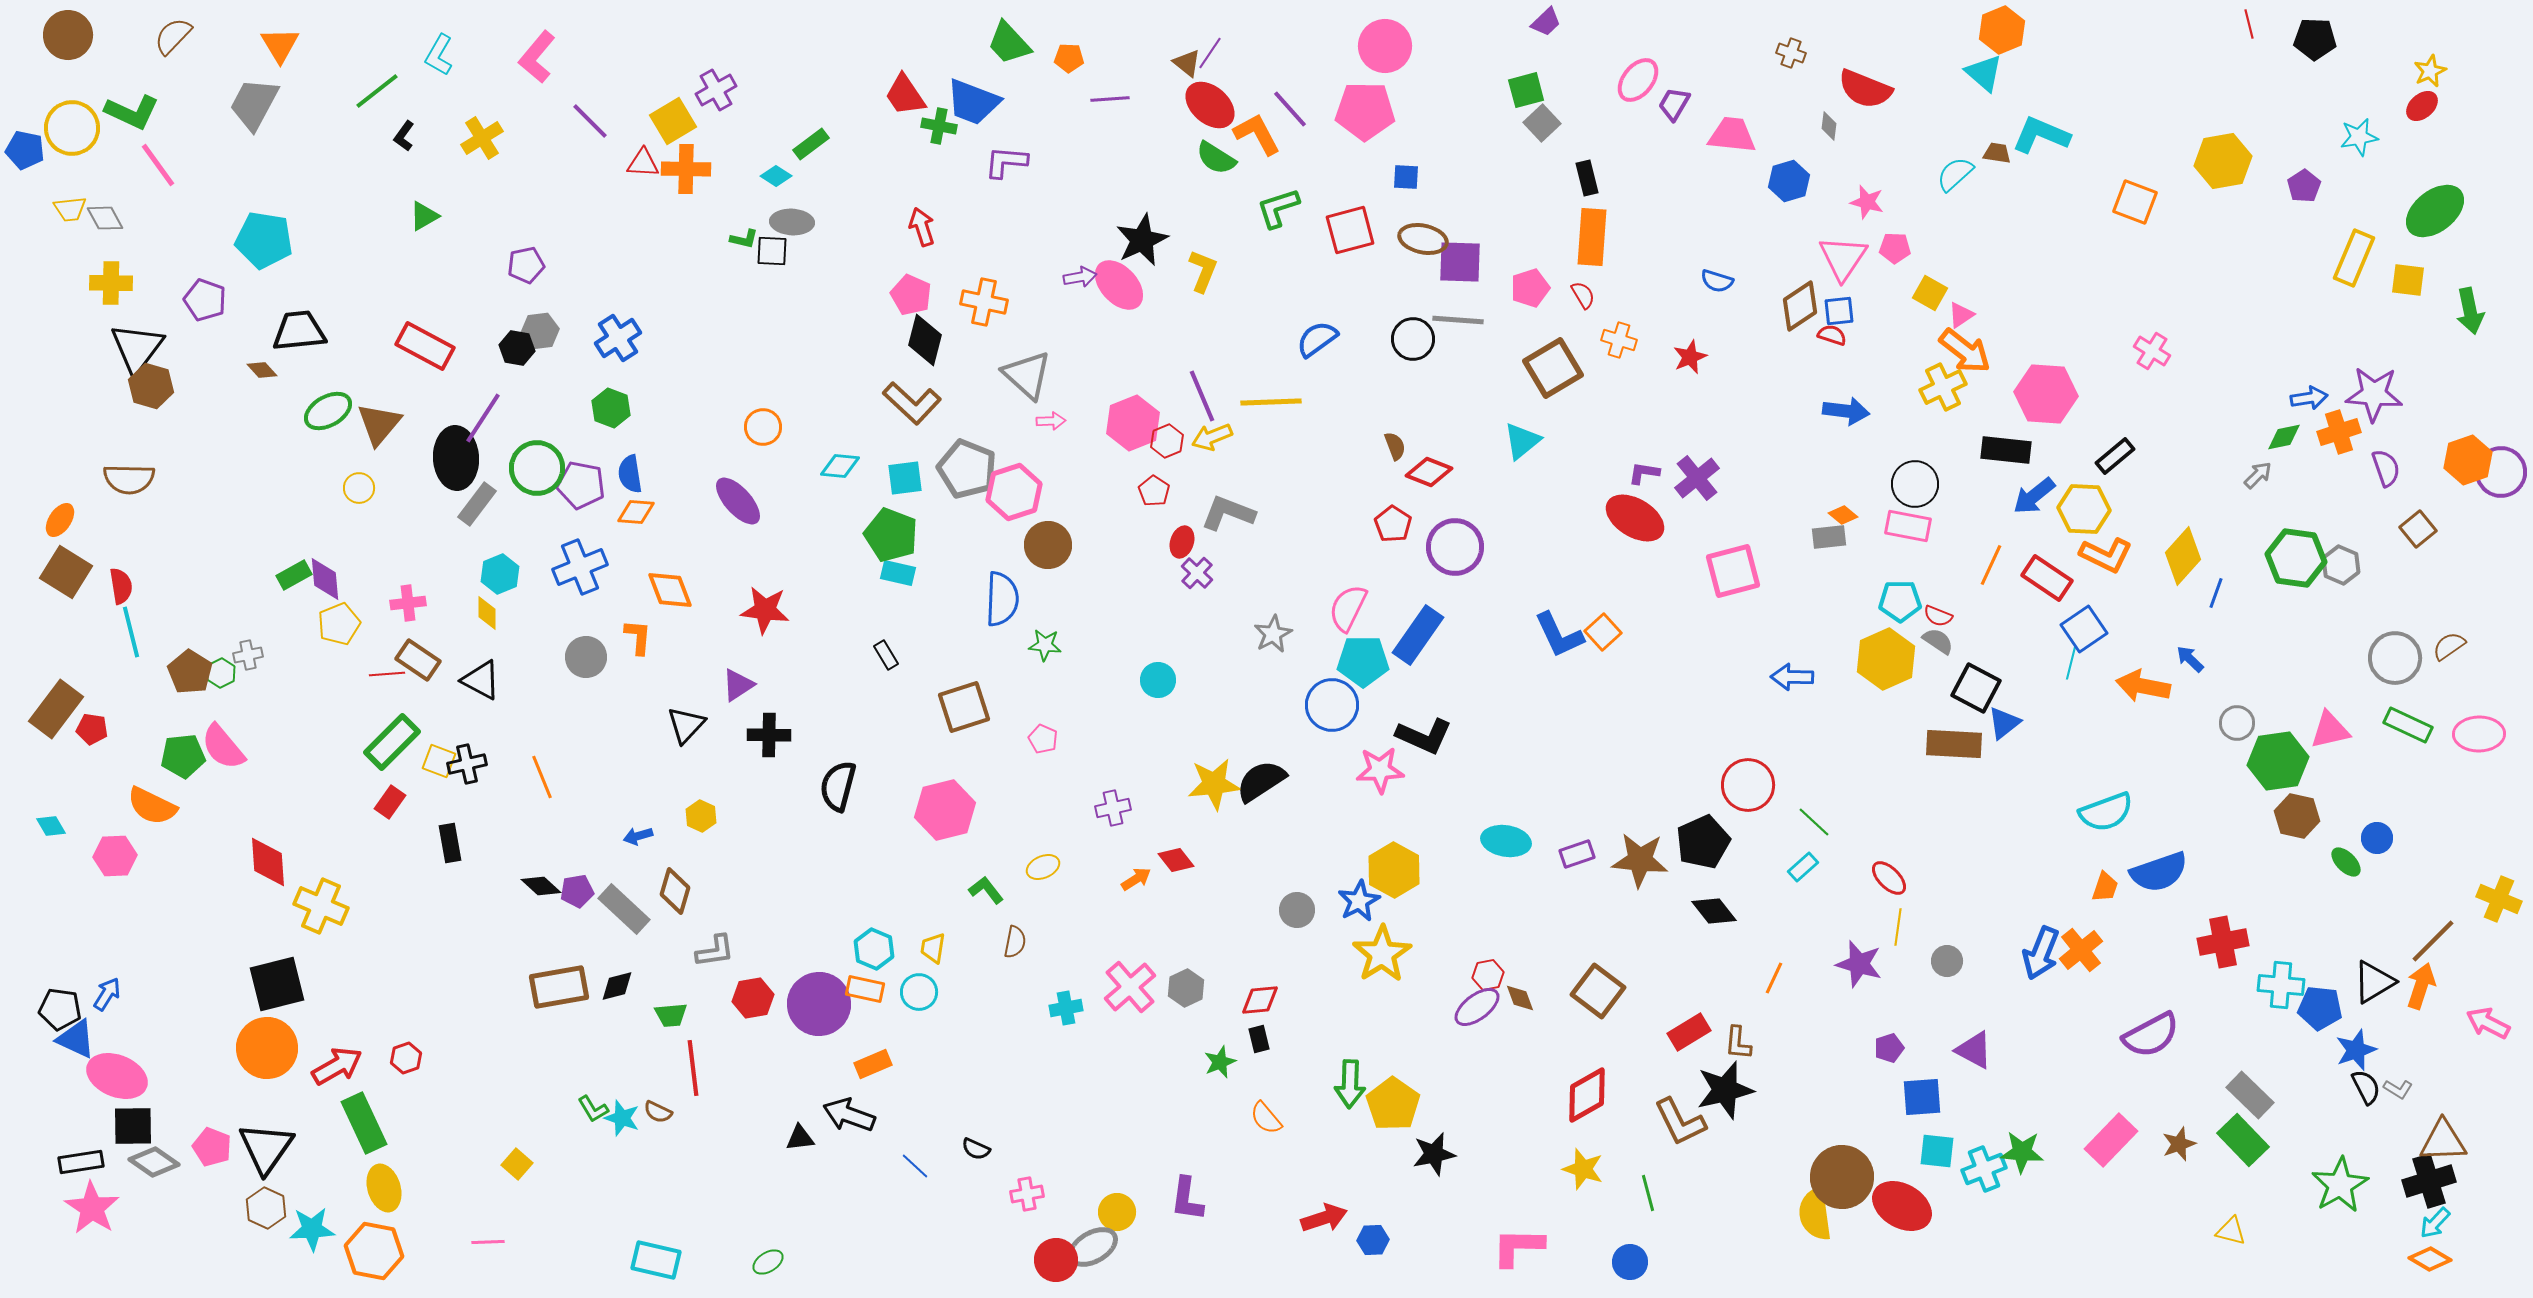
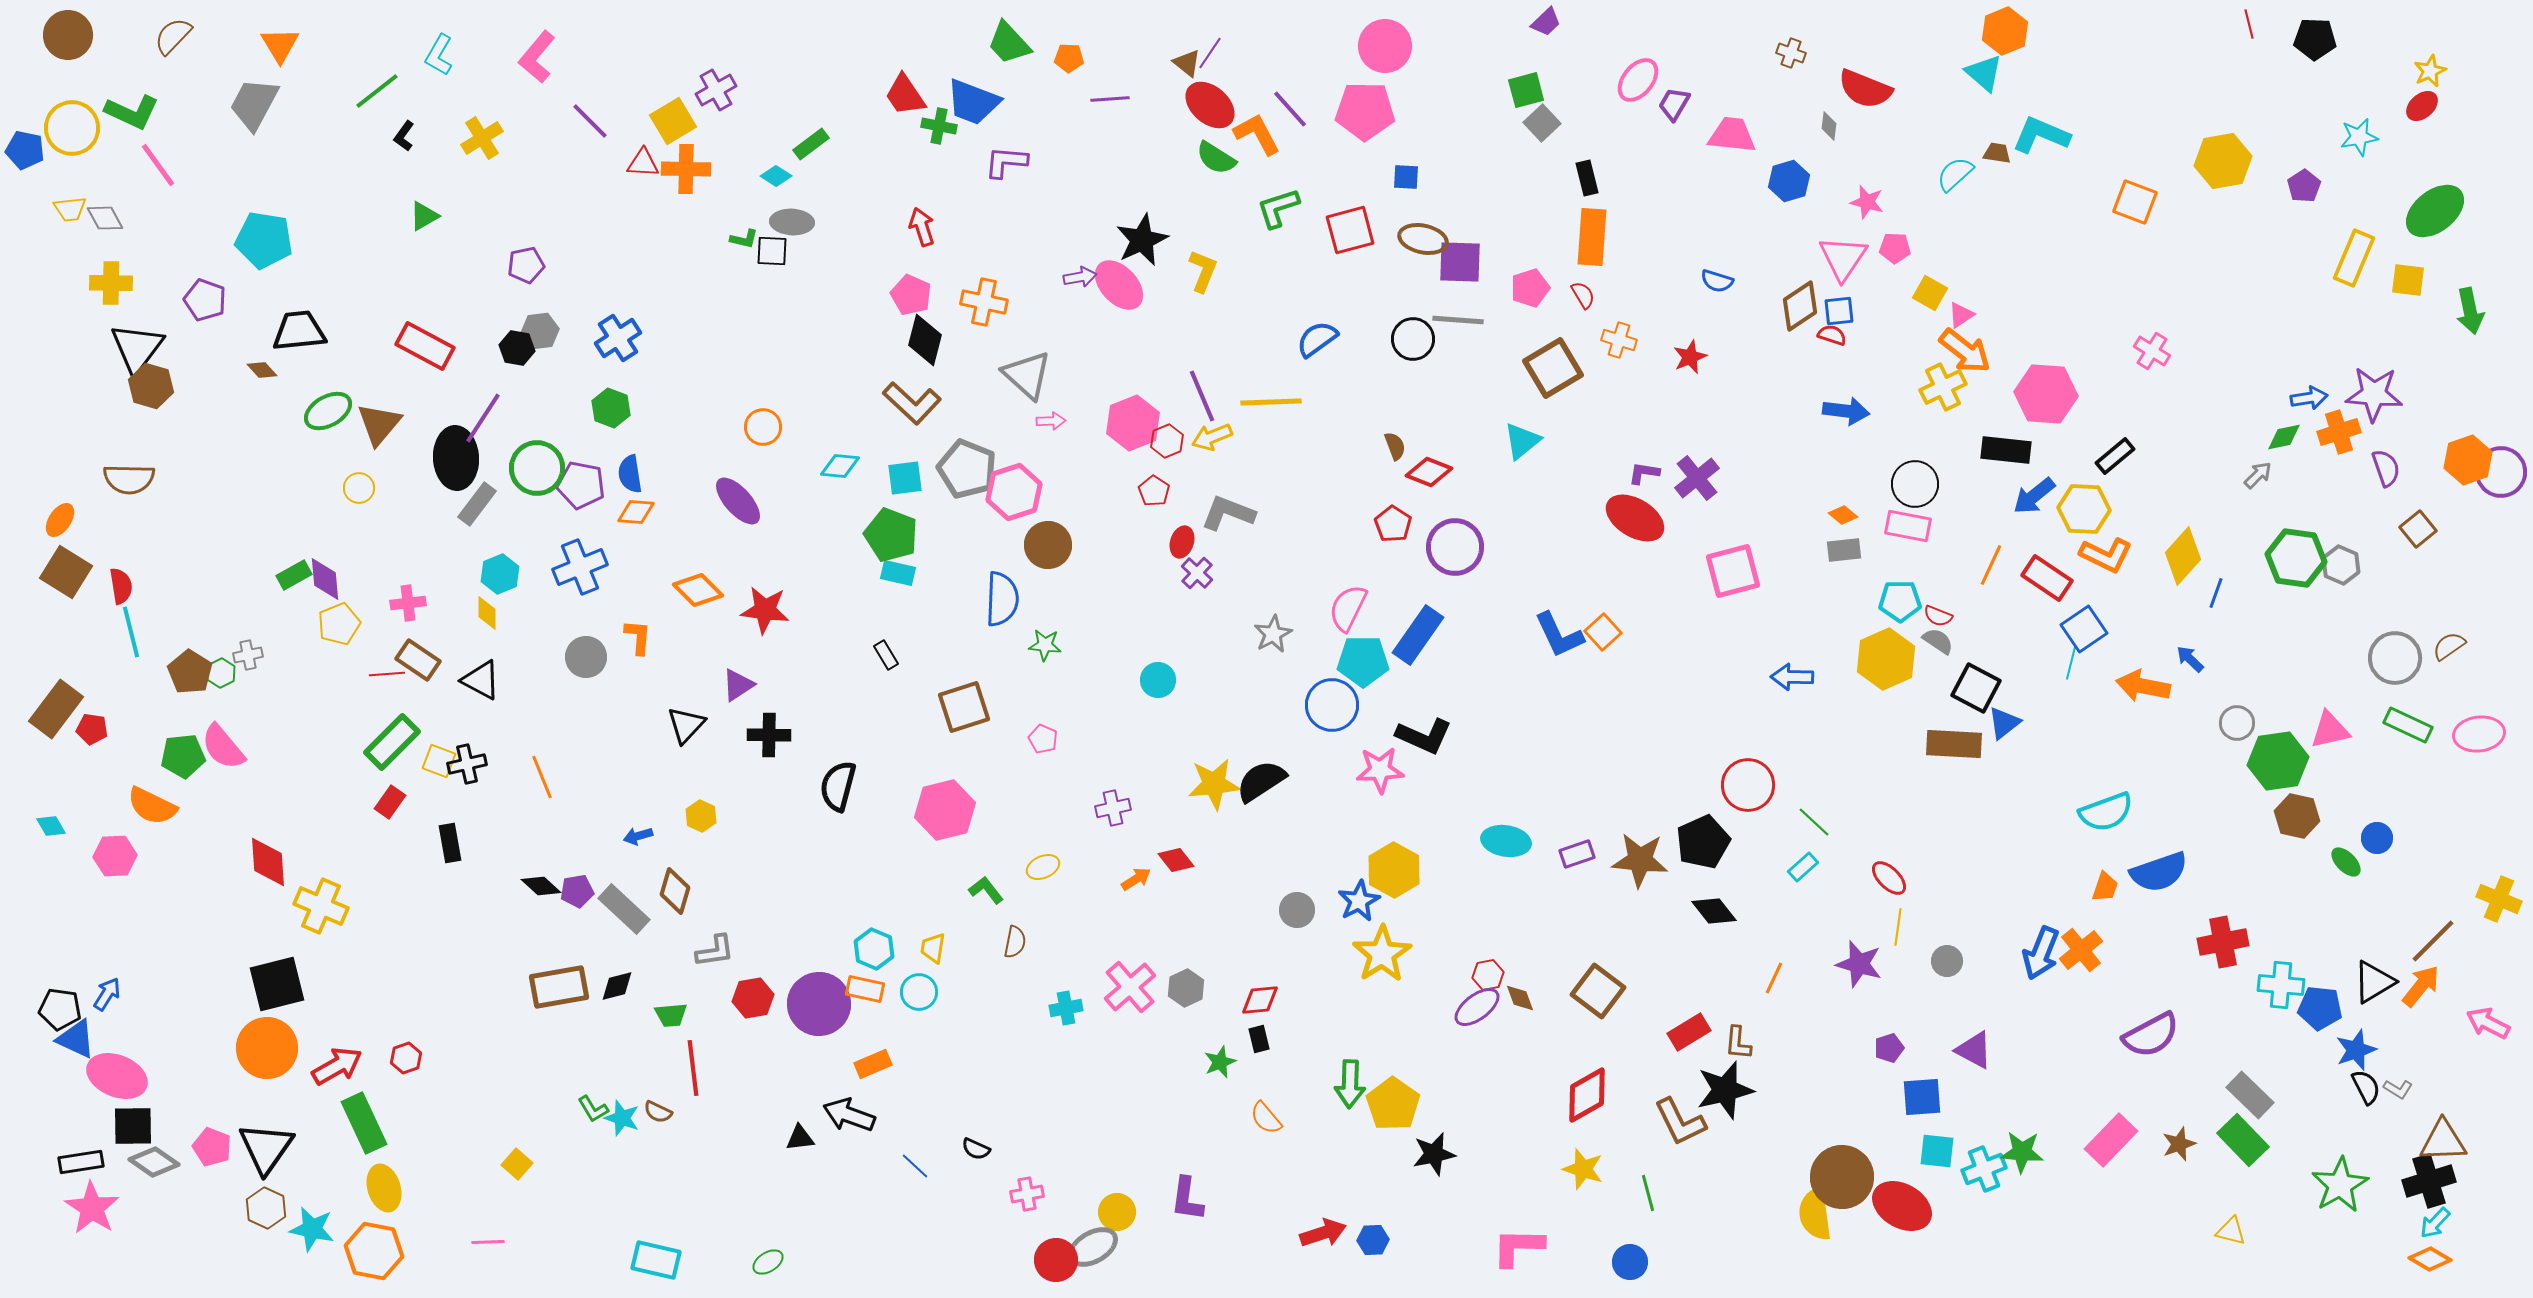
orange hexagon at (2002, 30): moved 3 px right, 1 px down
gray rectangle at (1829, 537): moved 15 px right, 13 px down
orange diamond at (670, 590): moved 28 px right; rotated 24 degrees counterclockwise
pink ellipse at (2479, 734): rotated 6 degrees counterclockwise
orange arrow at (2421, 986): rotated 21 degrees clockwise
red arrow at (1324, 1218): moved 1 px left, 15 px down
cyan star at (312, 1229): rotated 15 degrees clockwise
